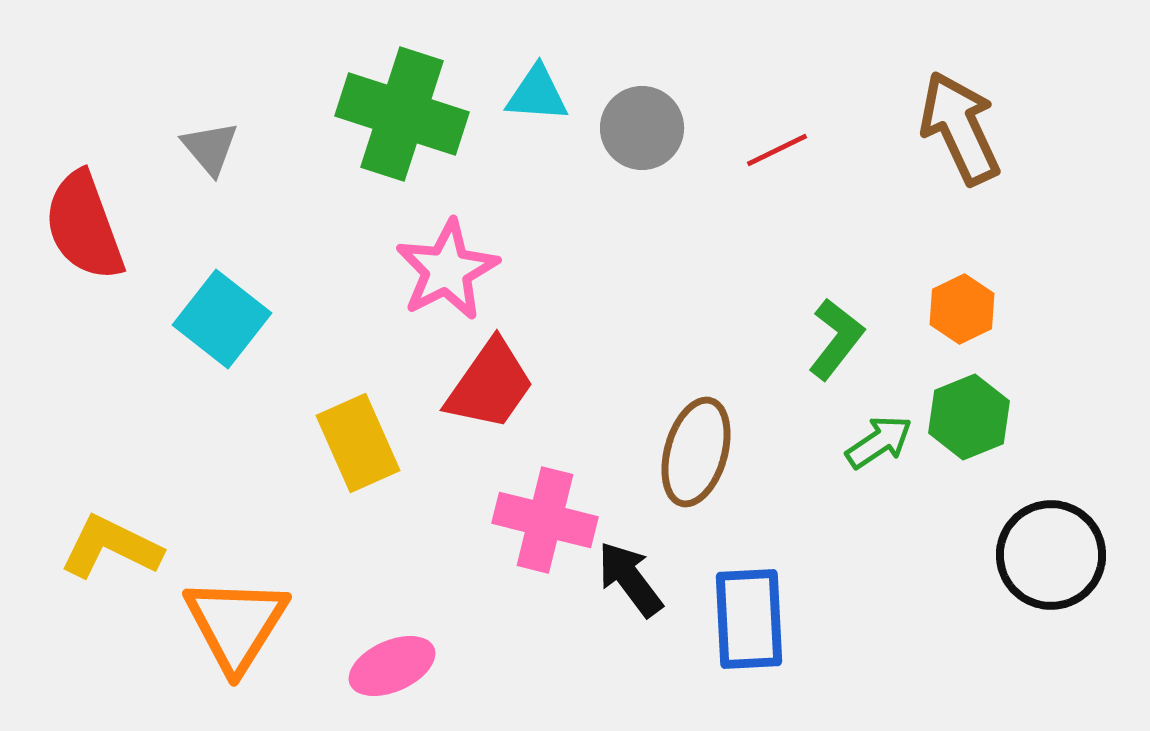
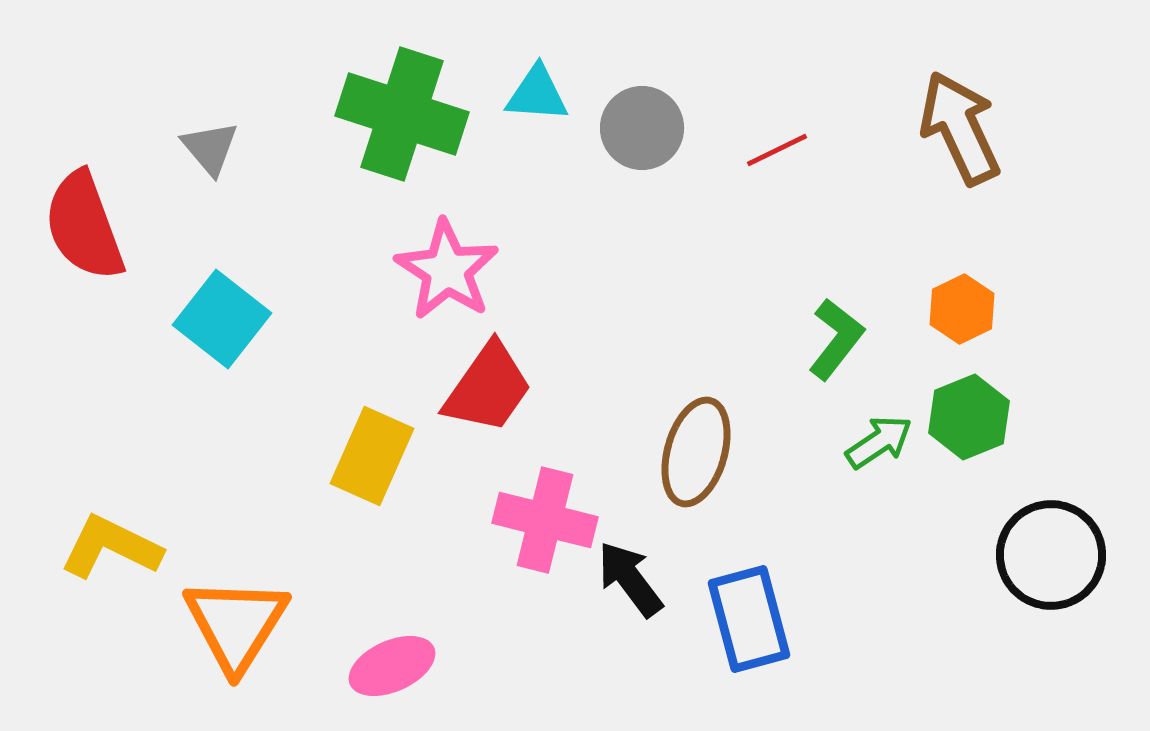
pink star: rotated 12 degrees counterclockwise
red trapezoid: moved 2 px left, 3 px down
yellow rectangle: moved 14 px right, 13 px down; rotated 48 degrees clockwise
blue rectangle: rotated 12 degrees counterclockwise
